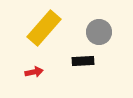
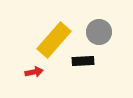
yellow rectangle: moved 10 px right, 12 px down
